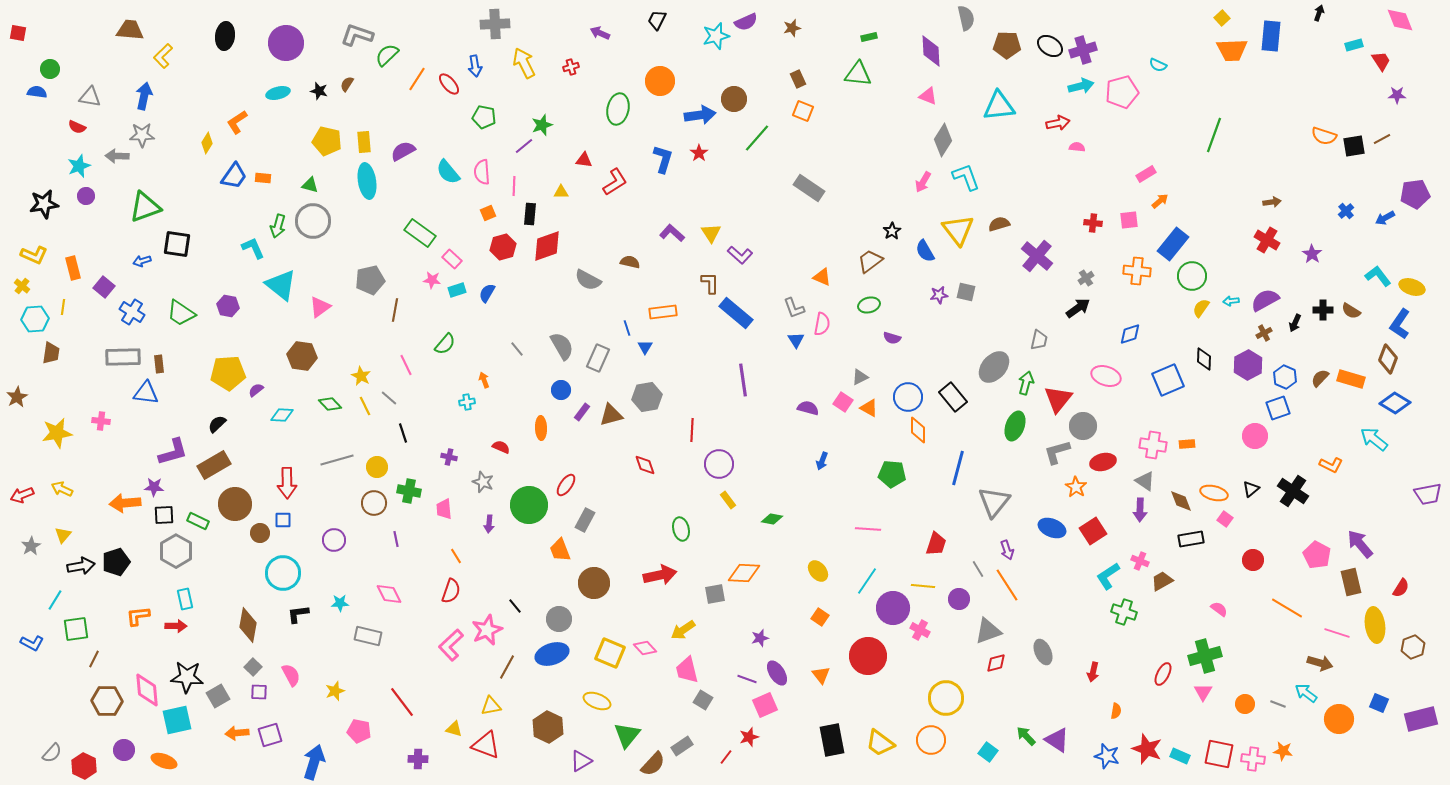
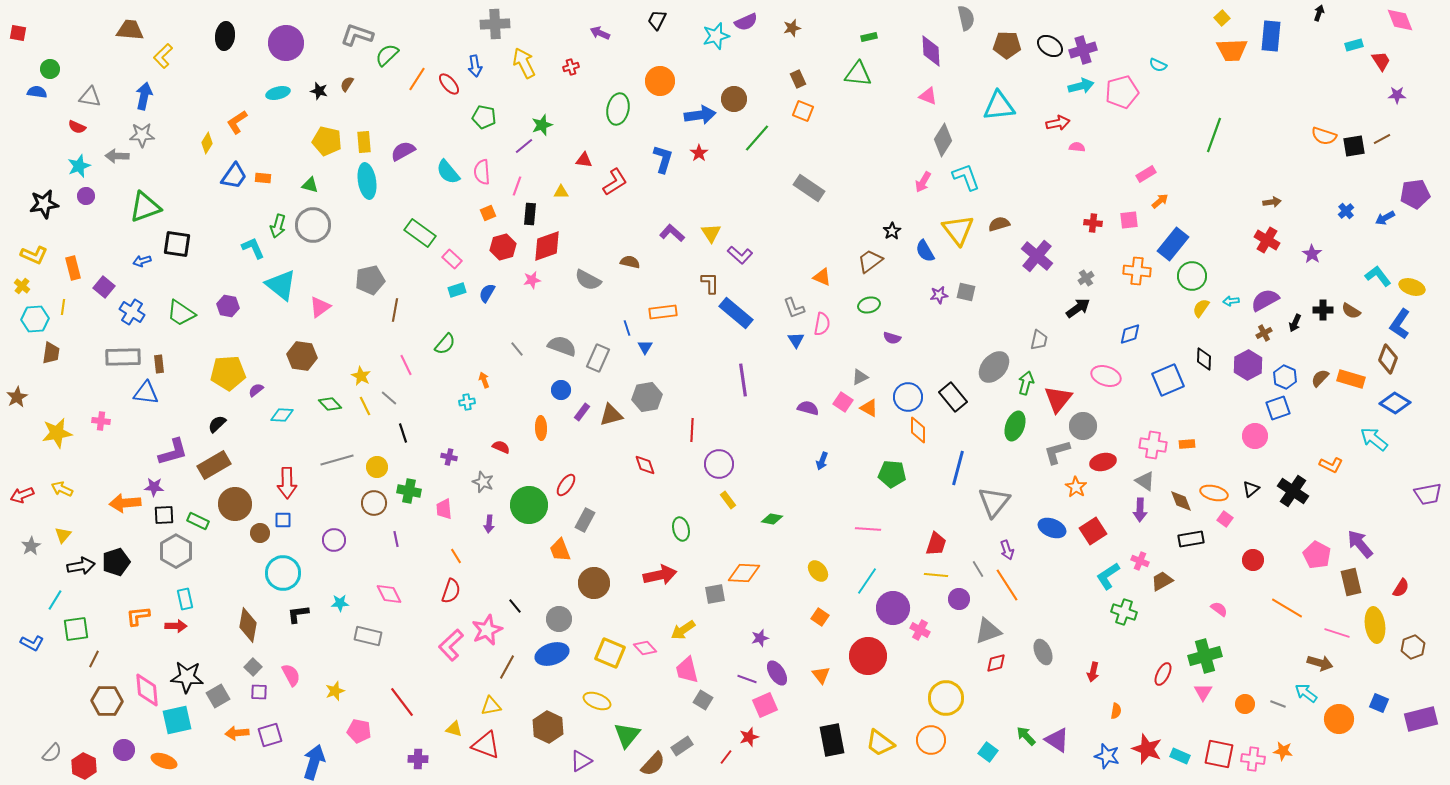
pink line at (514, 186): moved 3 px right; rotated 18 degrees clockwise
gray circle at (313, 221): moved 4 px down
pink star at (432, 280): moved 100 px right; rotated 18 degrees counterclockwise
gray semicircle at (562, 346): rotated 40 degrees counterclockwise
yellow line at (923, 586): moved 13 px right, 11 px up
